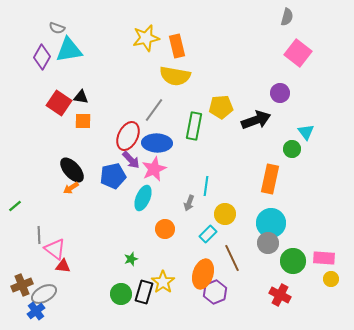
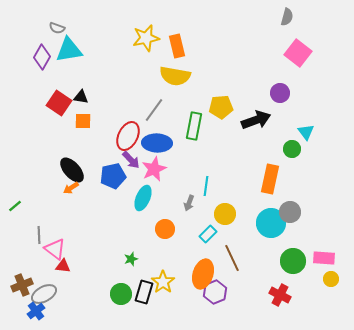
gray circle at (268, 243): moved 22 px right, 31 px up
